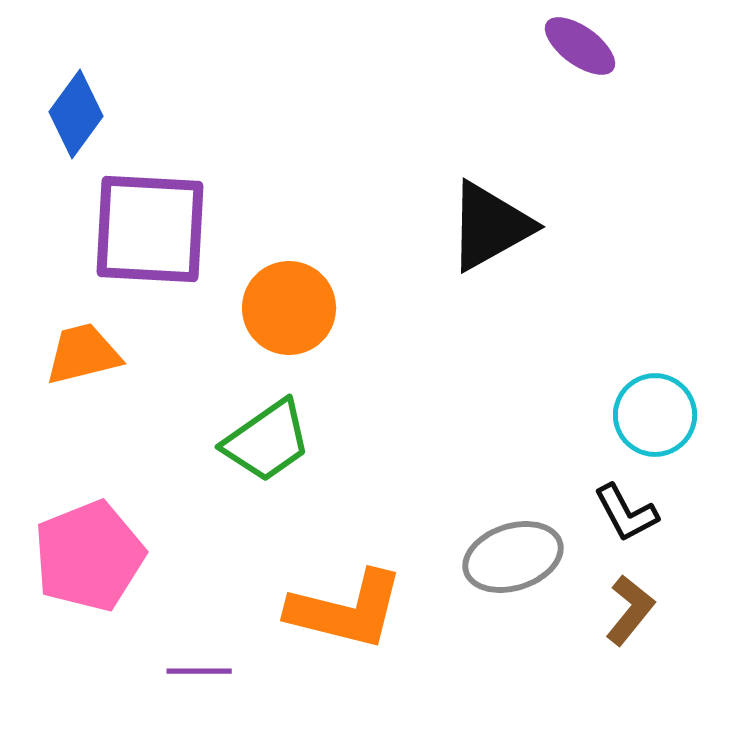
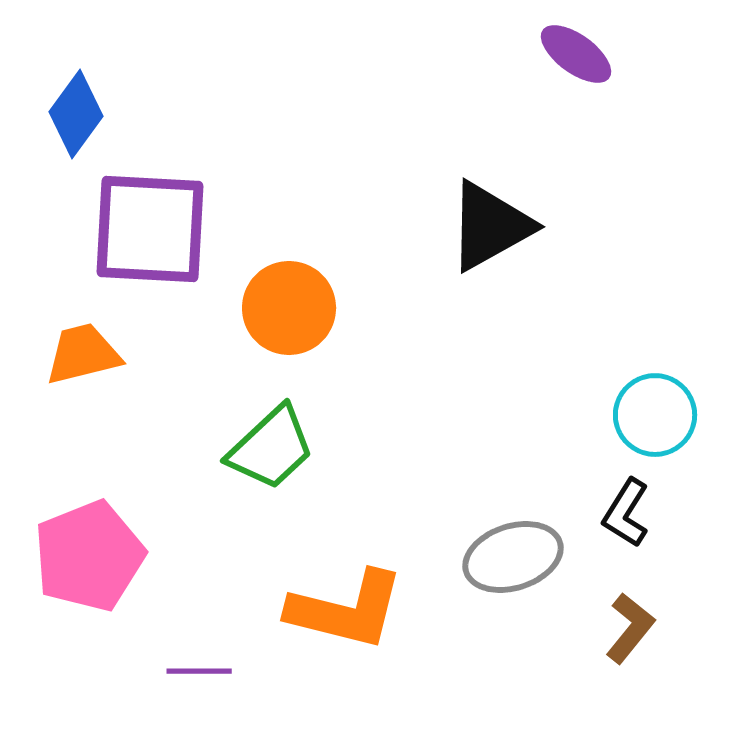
purple ellipse: moved 4 px left, 8 px down
green trapezoid: moved 4 px right, 7 px down; rotated 8 degrees counterclockwise
black L-shape: rotated 60 degrees clockwise
brown L-shape: moved 18 px down
